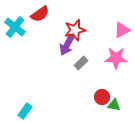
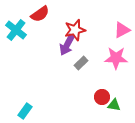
cyan cross: moved 1 px right, 3 px down
